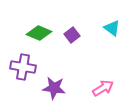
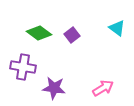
cyan triangle: moved 5 px right
green diamond: rotated 15 degrees clockwise
